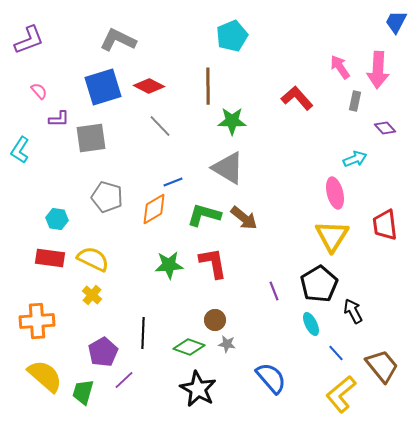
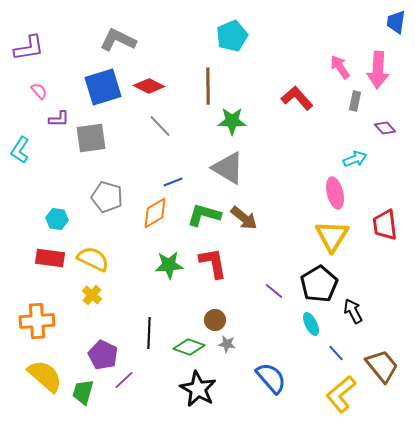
blue trapezoid at (396, 22): rotated 20 degrees counterclockwise
purple L-shape at (29, 40): moved 8 px down; rotated 12 degrees clockwise
orange diamond at (154, 209): moved 1 px right, 4 px down
purple line at (274, 291): rotated 30 degrees counterclockwise
black line at (143, 333): moved 6 px right
purple pentagon at (103, 352): moved 3 px down; rotated 16 degrees counterclockwise
